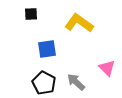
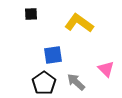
blue square: moved 6 px right, 6 px down
pink triangle: moved 1 px left, 1 px down
black pentagon: rotated 10 degrees clockwise
